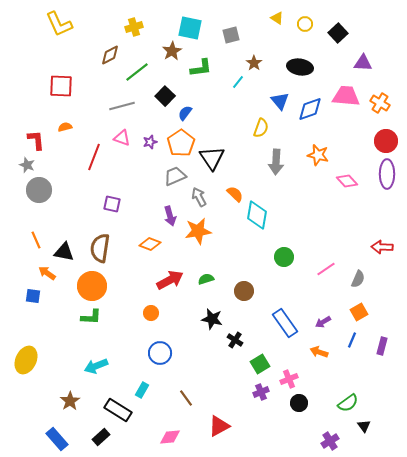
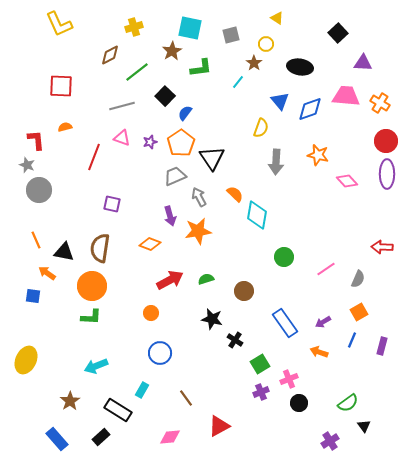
yellow circle at (305, 24): moved 39 px left, 20 px down
